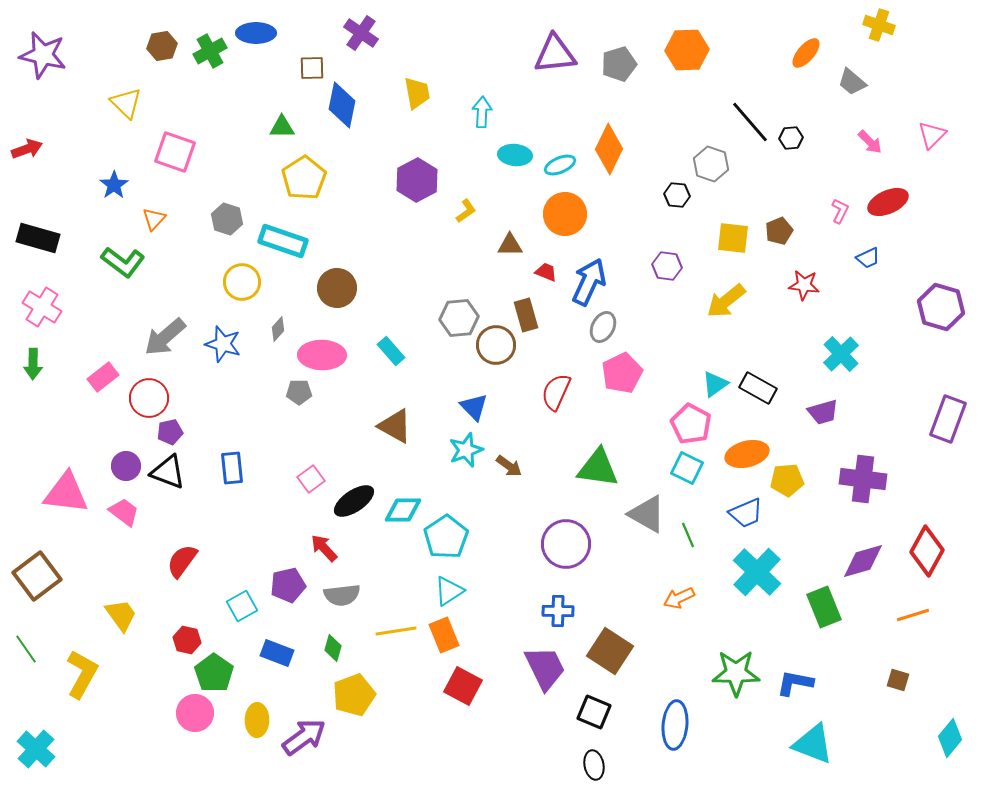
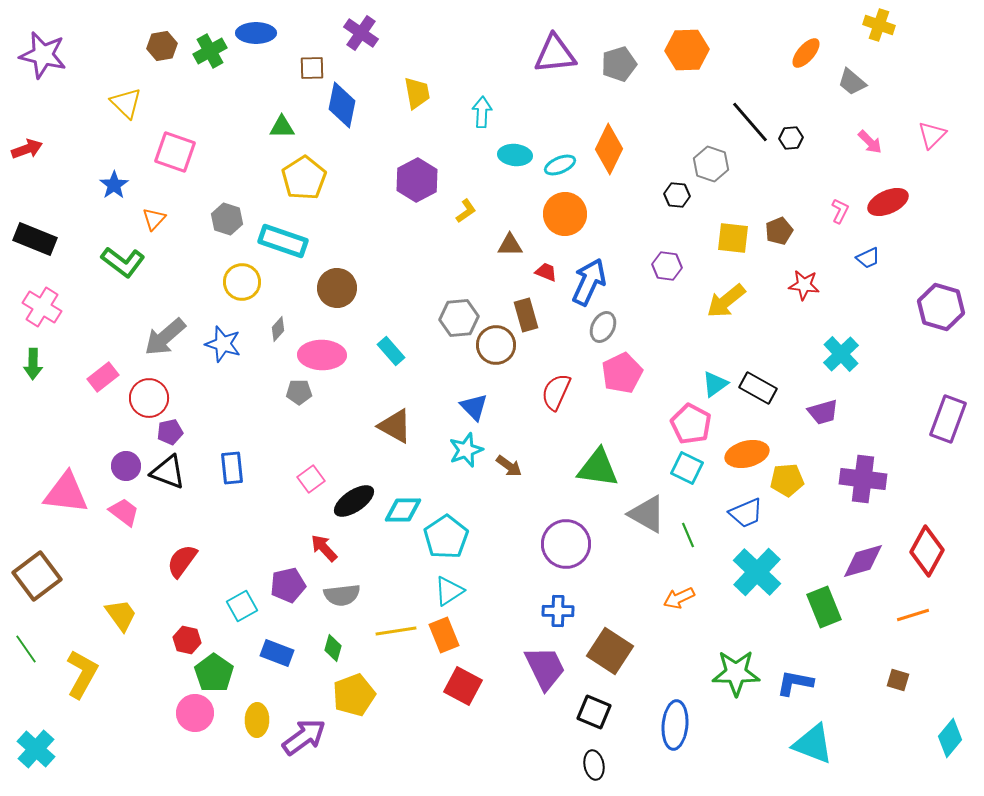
black rectangle at (38, 238): moved 3 px left, 1 px down; rotated 6 degrees clockwise
